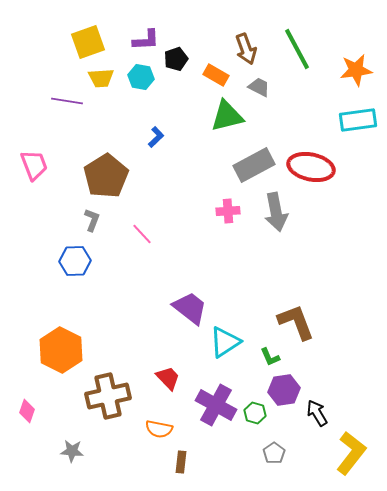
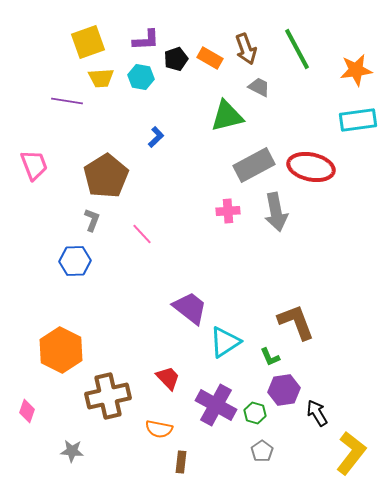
orange rectangle: moved 6 px left, 17 px up
gray pentagon: moved 12 px left, 2 px up
